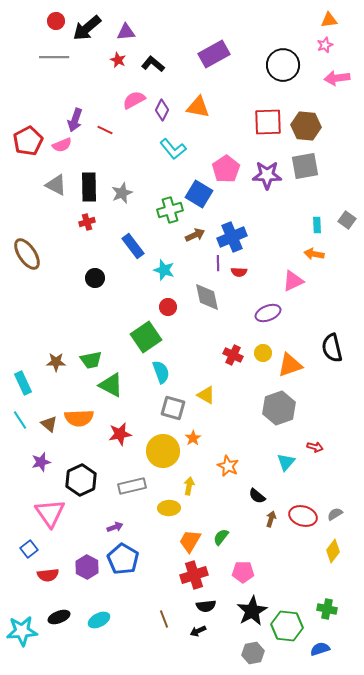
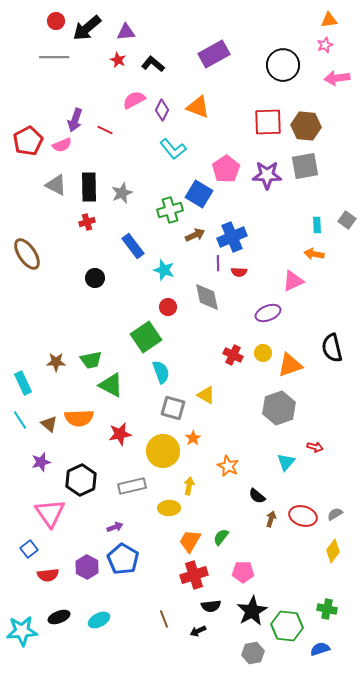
orange triangle at (198, 107): rotated 10 degrees clockwise
black semicircle at (206, 606): moved 5 px right
